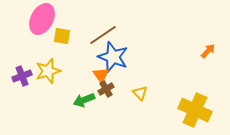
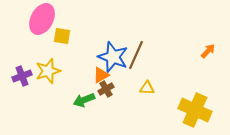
brown line: moved 33 px right, 20 px down; rotated 32 degrees counterclockwise
orange triangle: rotated 36 degrees clockwise
yellow triangle: moved 7 px right, 5 px up; rotated 42 degrees counterclockwise
